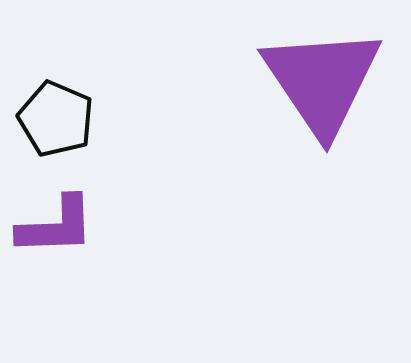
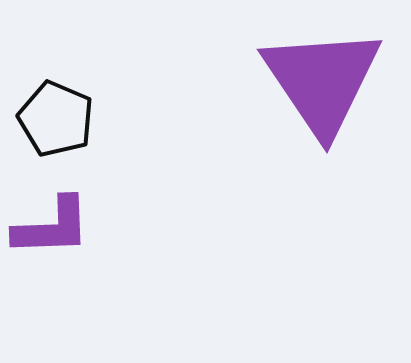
purple L-shape: moved 4 px left, 1 px down
